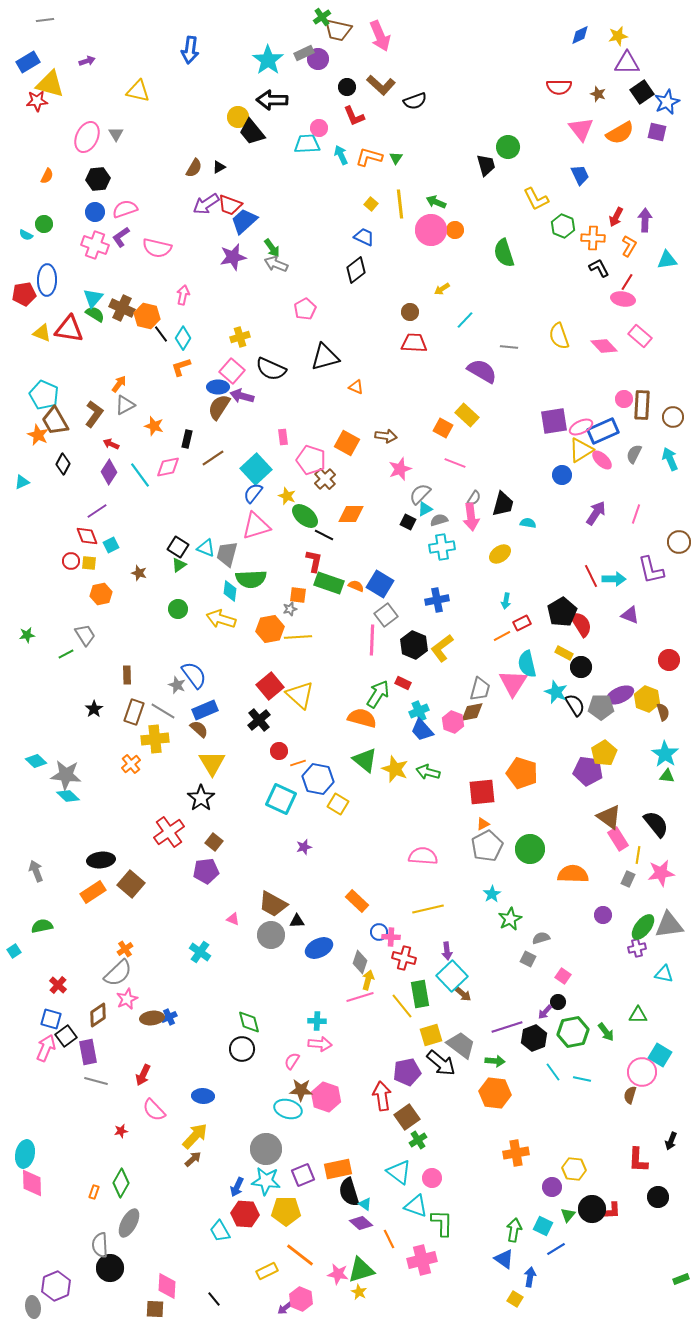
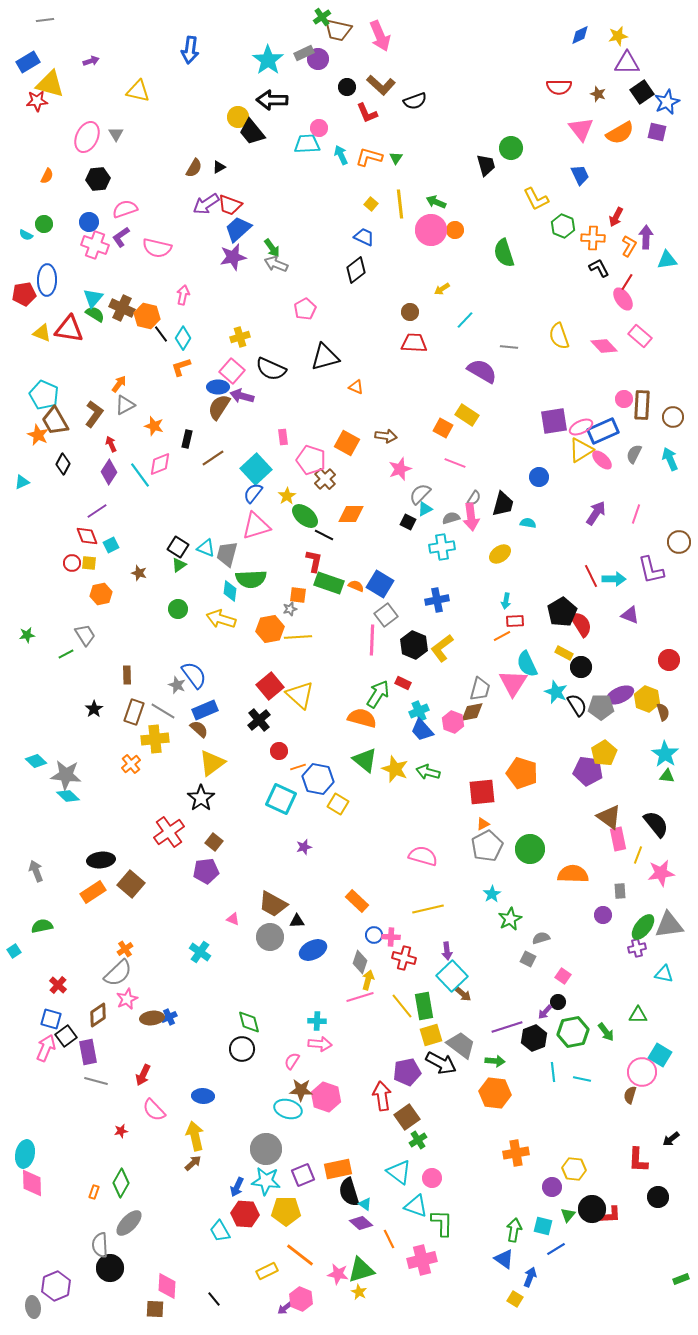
purple arrow at (87, 61): moved 4 px right
red L-shape at (354, 116): moved 13 px right, 3 px up
green circle at (508, 147): moved 3 px right, 1 px down
blue circle at (95, 212): moved 6 px left, 10 px down
purple arrow at (645, 220): moved 1 px right, 17 px down
blue trapezoid at (244, 221): moved 6 px left, 8 px down
pink ellipse at (623, 299): rotated 45 degrees clockwise
yellow rectangle at (467, 415): rotated 10 degrees counterclockwise
red arrow at (111, 444): rotated 42 degrees clockwise
pink diamond at (168, 467): moved 8 px left, 3 px up; rotated 10 degrees counterclockwise
blue circle at (562, 475): moved 23 px left, 2 px down
yellow star at (287, 496): rotated 18 degrees clockwise
gray semicircle at (439, 520): moved 12 px right, 2 px up
red circle at (71, 561): moved 1 px right, 2 px down
red rectangle at (522, 623): moved 7 px left, 2 px up; rotated 24 degrees clockwise
cyan semicircle at (527, 664): rotated 12 degrees counterclockwise
black semicircle at (575, 705): moved 2 px right
yellow triangle at (212, 763): rotated 24 degrees clockwise
orange line at (298, 763): moved 4 px down
pink rectangle at (618, 839): rotated 20 degrees clockwise
yellow line at (638, 855): rotated 12 degrees clockwise
pink semicircle at (423, 856): rotated 12 degrees clockwise
gray rectangle at (628, 879): moved 8 px left, 12 px down; rotated 28 degrees counterclockwise
blue circle at (379, 932): moved 5 px left, 3 px down
gray circle at (271, 935): moved 1 px left, 2 px down
blue ellipse at (319, 948): moved 6 px left, 2 px down
green rectangle at (420, 994): moved 4 px right, 12 px down
black arrow at (441, 1063): rotated 12 degrees counterclockwise
cyan line at (553, 1072): rotated 30 degrees clockwise
yellow arrow at (195, 1136): rotated 56 degrees counterclockwise
black arrow at (671, 1141): moved 2 px up; rotated 30 degrees clockwise
brown arrow at (193, 1159): moved 4 px down
red L-shape at (610, 1211): moved 4 px down
gray ellipse at (129, 1223): rotated 16 degrees clockwise
cyan square at (543, 1226): rotated 12 degrees counterclockwise
blue arrow at (530, 1277): rotated 12 degrees clockwise
